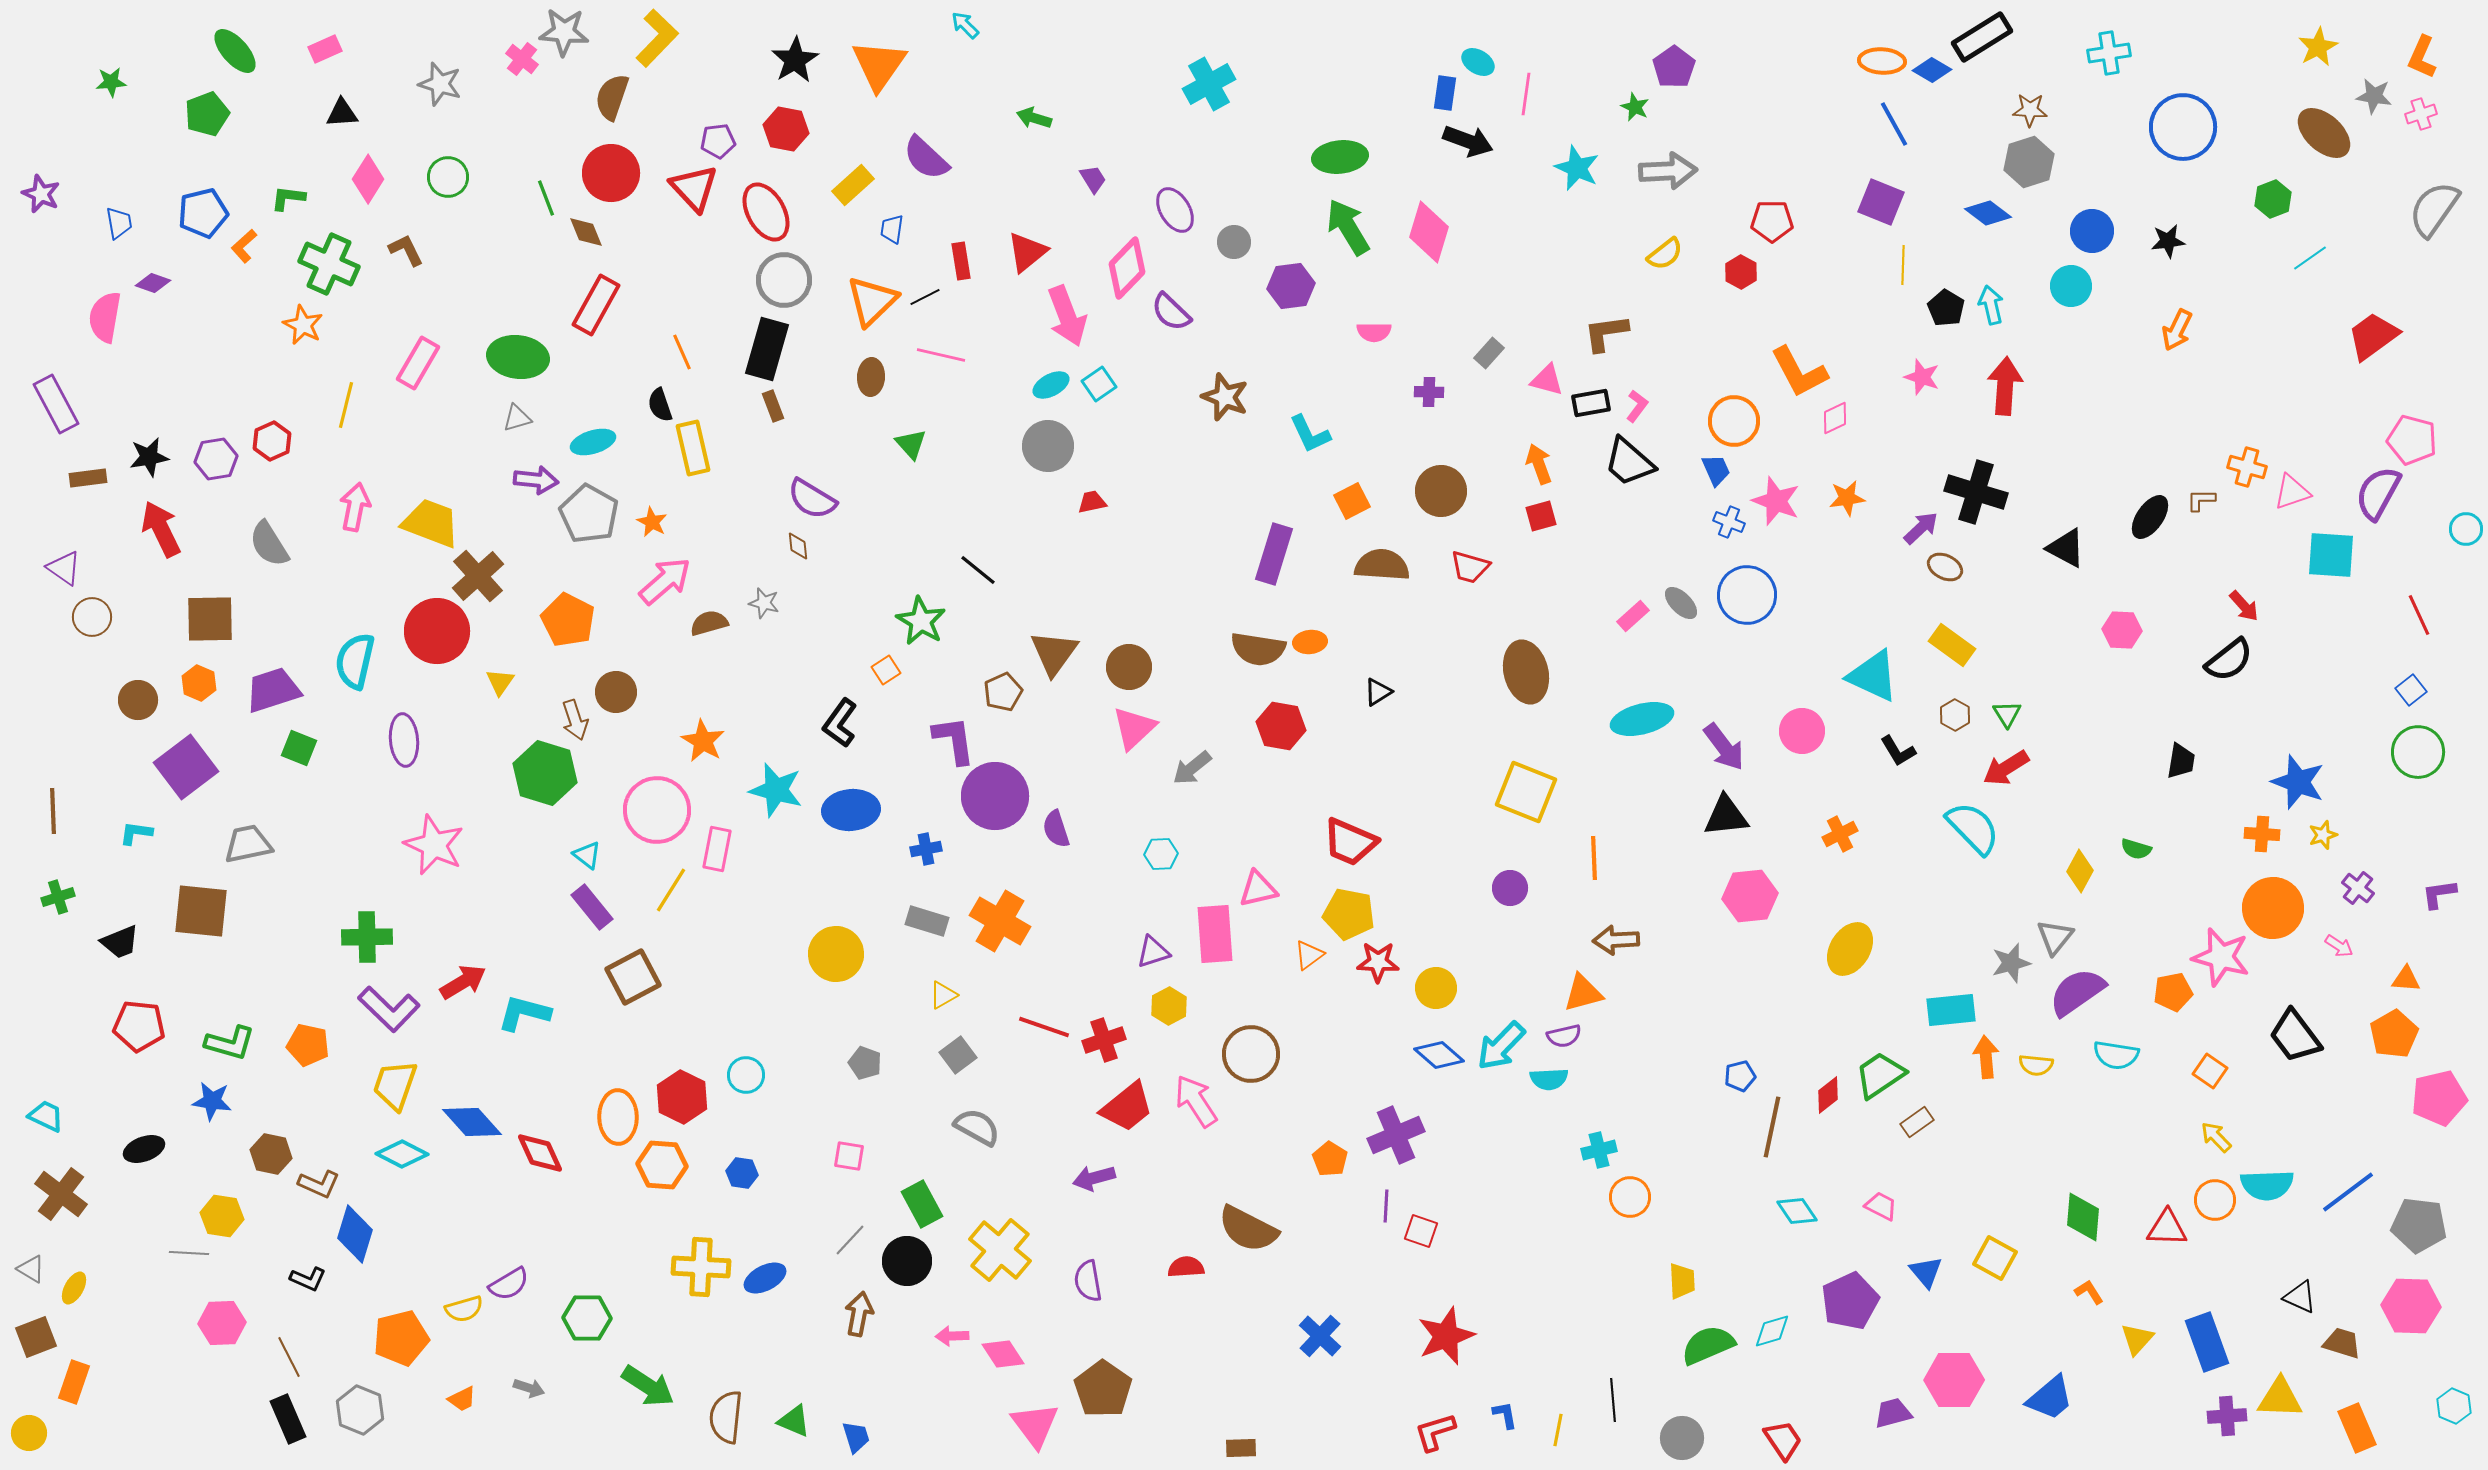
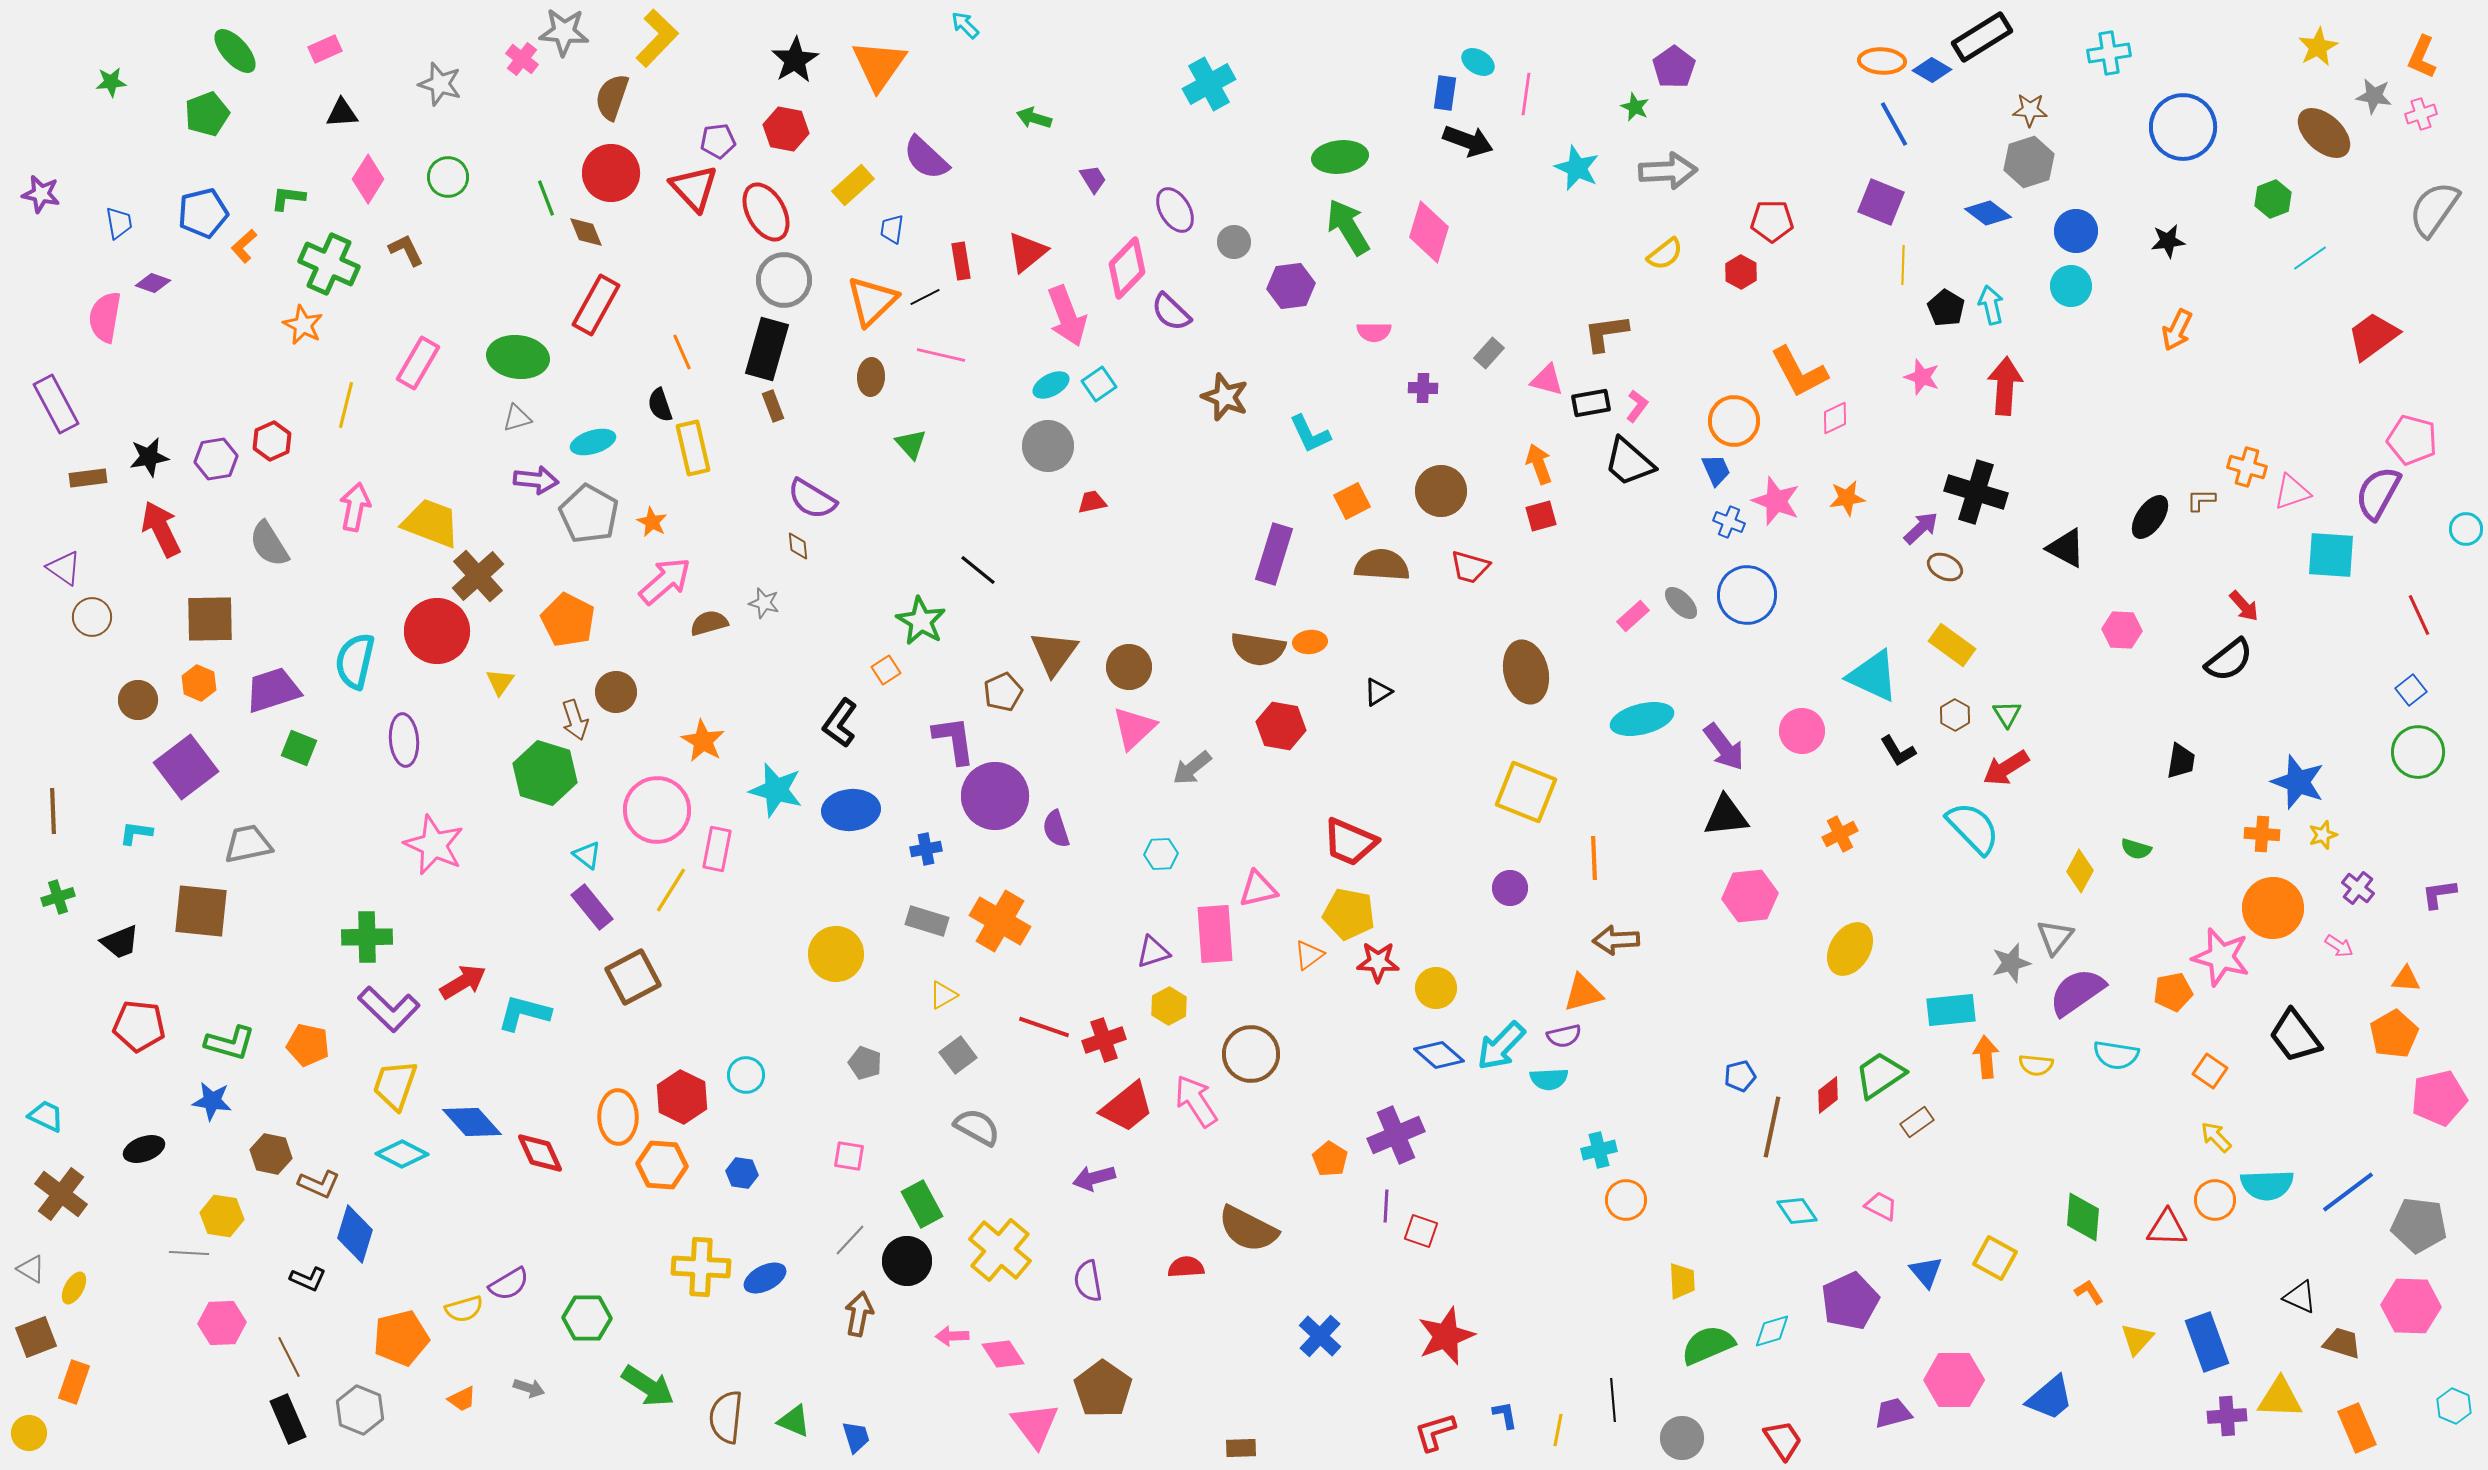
purple star at (41, 194): rotated 12 degrees counterclockwise
blue circle at (2092, 231): moved 16 px left
purple cross at (1429, 392): moved 6 px left, 4 px up
orange circle at (1630, 1197): moved 4 px left, 3 px down
